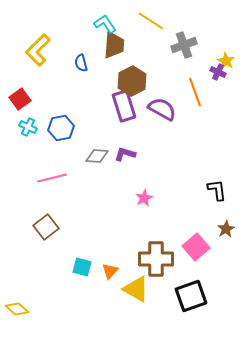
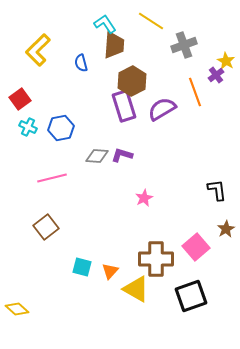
purple cross: moved 2 px left, 3 px down; rotated 28 degrees clockwise
purple semicircle: rotated 60 degrees counterclockwise
purple L-shape: moved 3 px left, 1 px down
